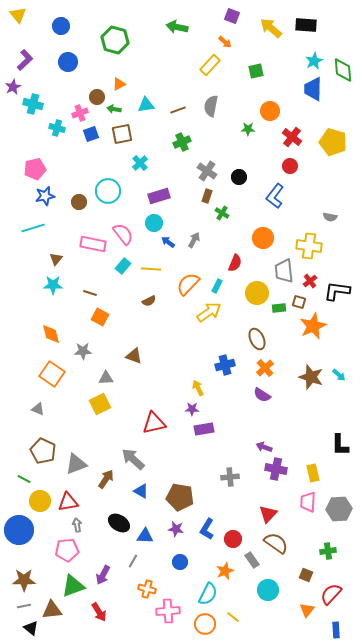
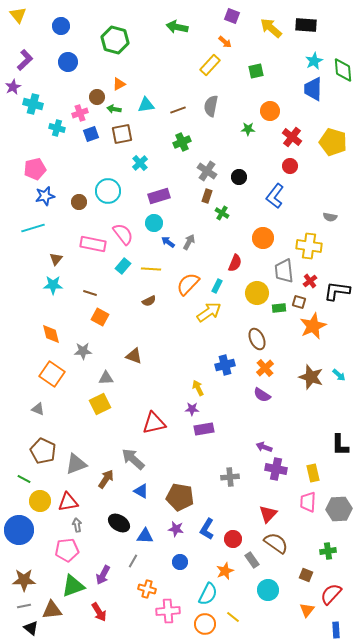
gray arrow at (194, 240): moved 5 px left, 2 px down
